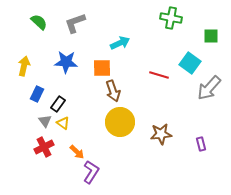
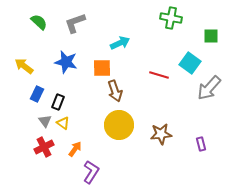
blue star: rotated 10 degrees clockwise
yellow arrow: rotated 66 degrees counterclockwise
brown arrow: moved 2 px right
black rectangle: moved 2 px up; rotated 14 degrees counterclockwise
yellow circle: moved 1 px left, 3 px down
orange arrow: moved 2 px left, 3 px up; rotated 98 degrees counterclockwise
